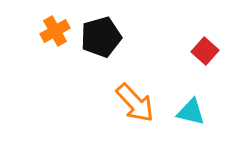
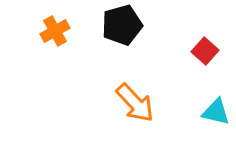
black pentagon: moved 21 px right, 12 px up
cyan triangle: moved 25 px right
